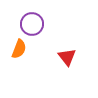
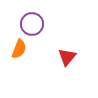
red triangle: rotated 18 degrees clockwise
